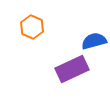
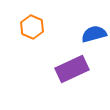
blue semicircle: moved 7 px up
